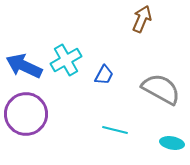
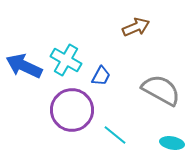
brown arrow: moved 6 px left, 8 px down; rotated 44 degrees clockwise
cyan cross: rotated 32 degrees counterclockwise
blue trapezoid: moved 3 px left, 1 px down
gray semicircle: moved 1 px down
purple circle: moved 46 px right, 4 px up
cyan line: moved 5 px down; rotated 25 degrees clockwise
